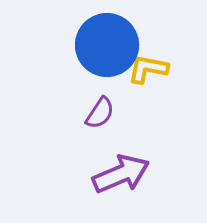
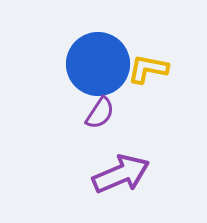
blue circle: moved 9 px left, 19 px down
